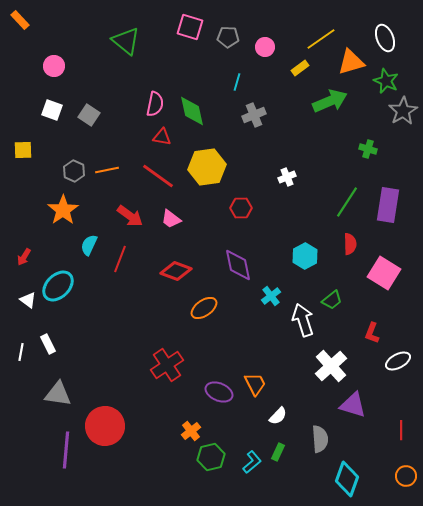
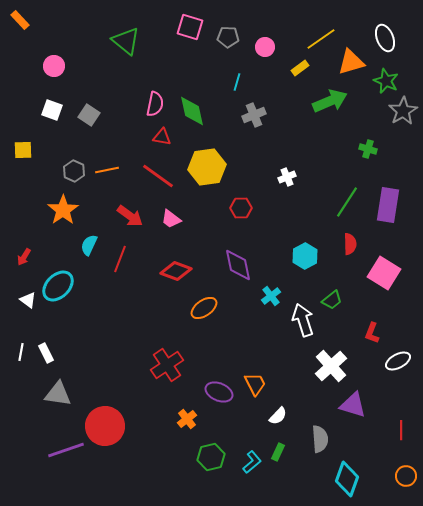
white rectangle at (48, 344): moved 2 px left, 9 px down
orange cross at (191, 431): moved 4 px left, 12 px up
purple line at (66, 450): rotated 66 degrees clockwise
